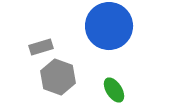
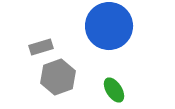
gray hexagon: rotated 20 degrees clockwise
